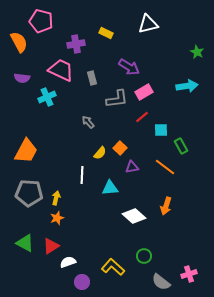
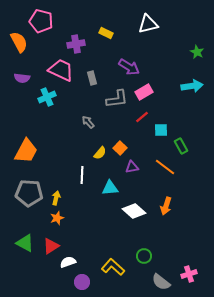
cyan arrow: moved 5 px right
white diamond: moved 5 px up
